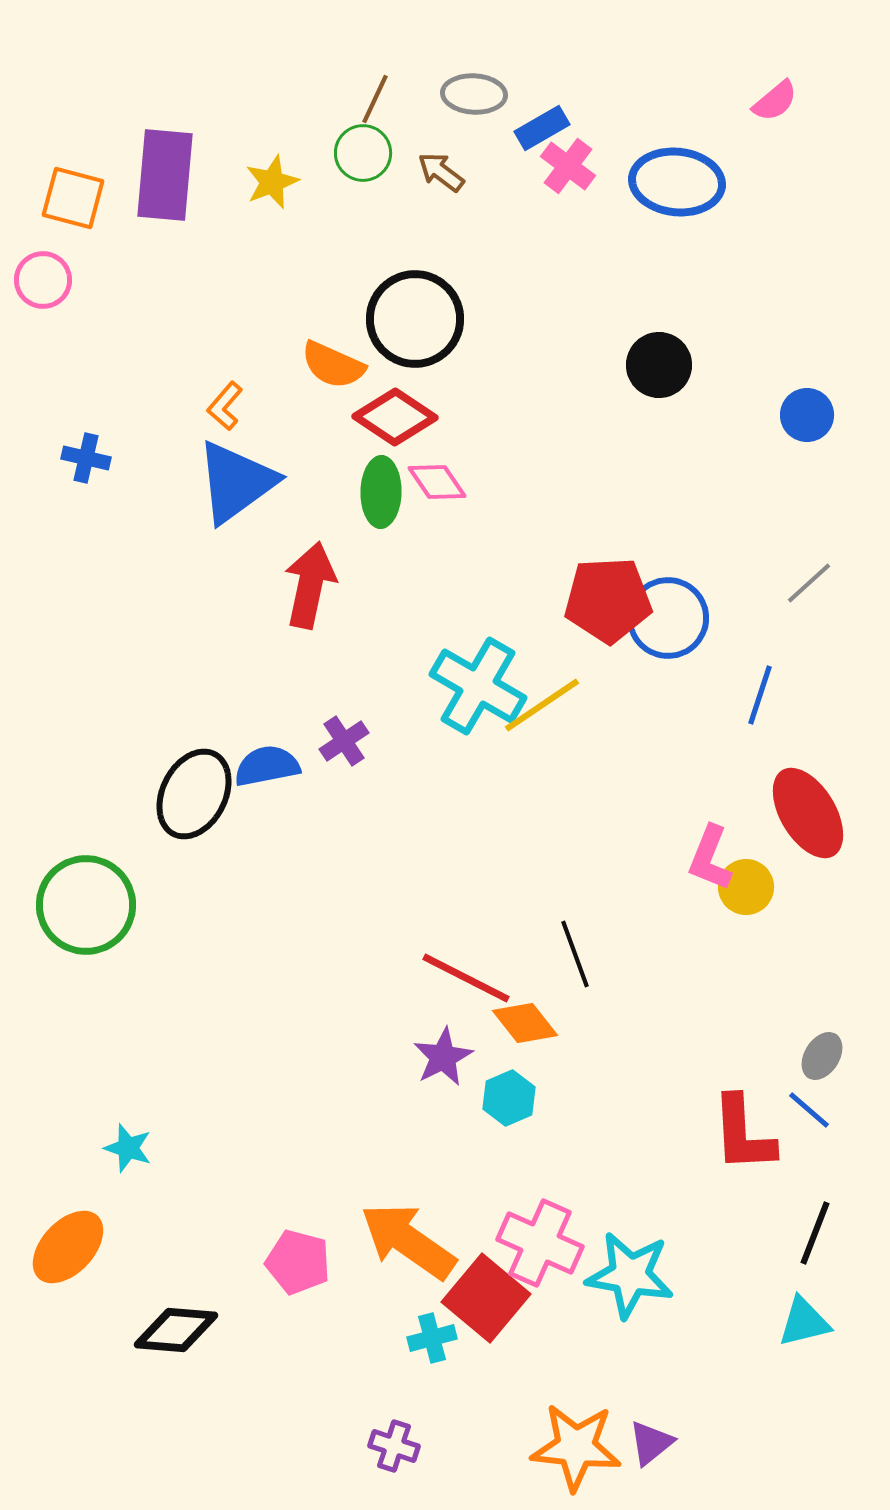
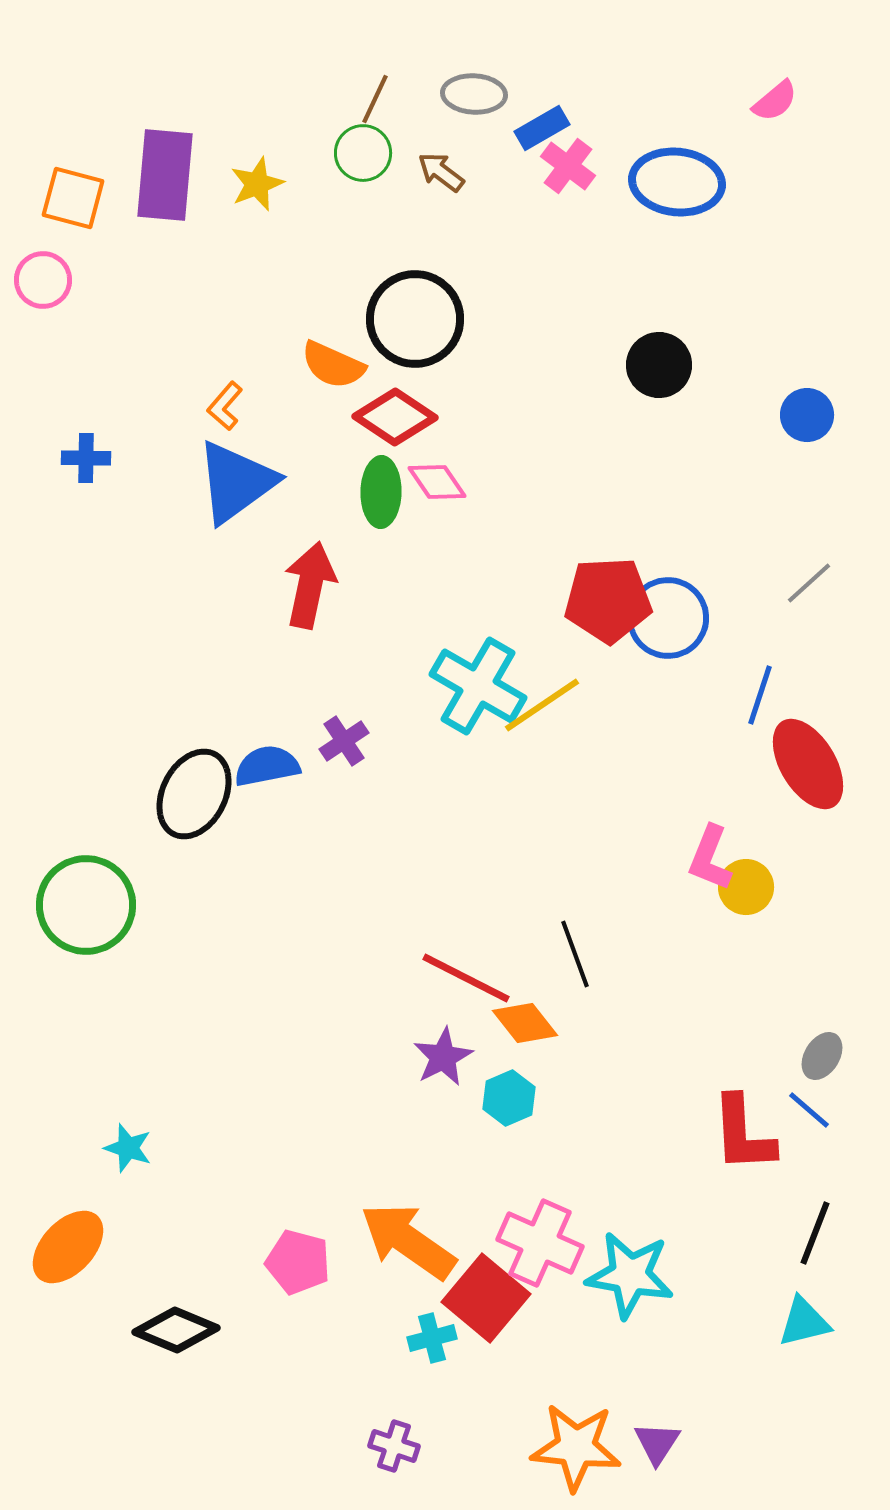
yellow star at (272, 182): moved 15 px left, 2 px down
blue cross at (86, 458): rotated 12 degrees counterclockwise
red ellipse at (808, 813): moved 49 px up
black diamond at (176, 1330): rotated 18 degrees clockwise
purple triangle at (651, 1443): moved 6 px right; rotated 18 degrees counterclockwise
